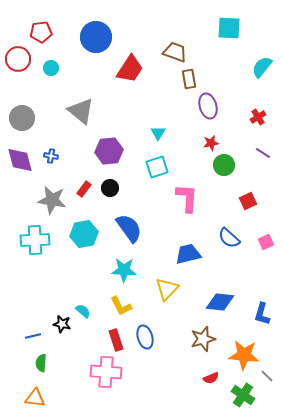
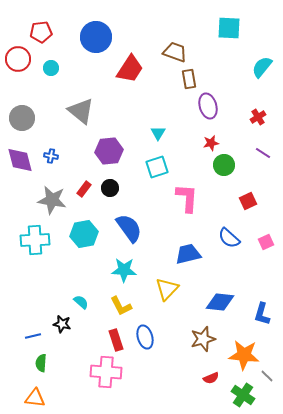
cyan semicircle at (83, 311): moved 2 px left, 9 px up
